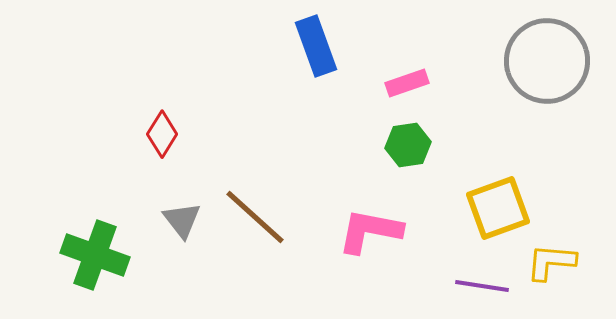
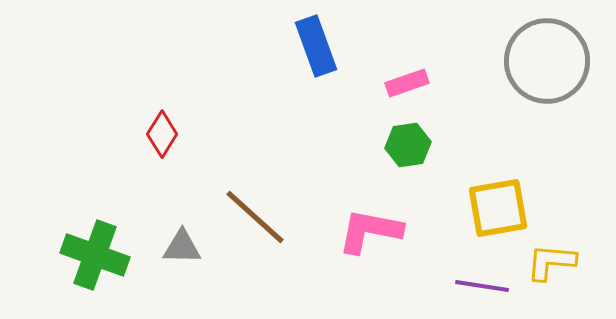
yellow square: rotated 10 degrees clockwise
gray triangle: moved 27 px down; rotated 51 degrees counterclockwise
